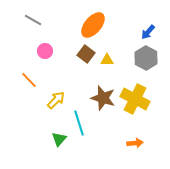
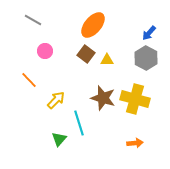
blue arrow: moved 1 px right, 1 px down
yellow cross: rotated 12 degrees counterclockwise
